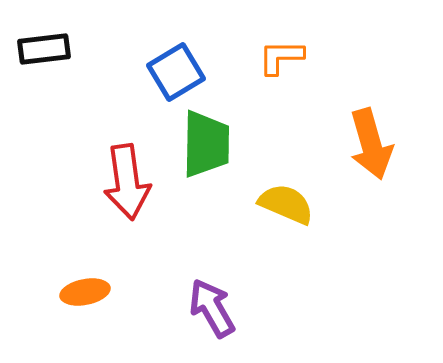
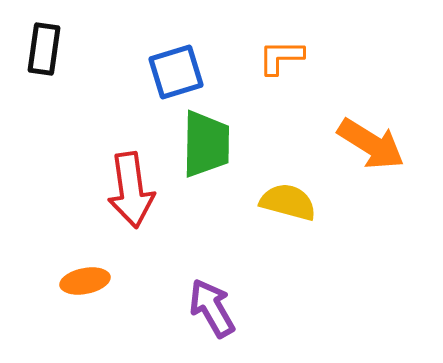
black rectangle: rotated 75 degrees counterclockwise
blue square: rotated 14 degrees clockwise
orange arrow: rotated 42 degrees counterclockwise
red arrow: moved 4 px right, 8 px down
yellow semicircle: moved 2 px right, 2 px up; rotated 8 degrees counterclockwise
orange ellipse: moved 11 px up
